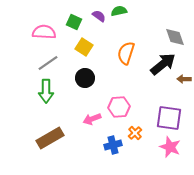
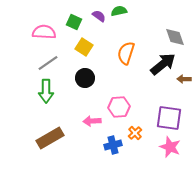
pink arrow: moved 2 px down; rotated 18 degrees clockwise
